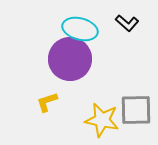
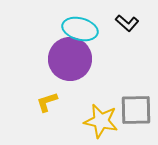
yellow star: moved 1 px left, 1 px down
